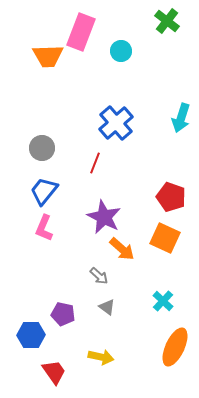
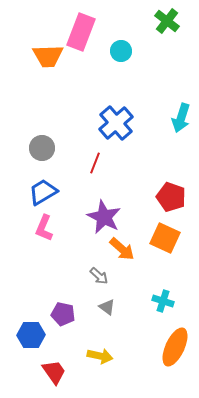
blue trapezoid: moved 1 px left, 1 px down; rotated 20 degrees clockwise
cyan cross: rotated 25 degrees counterclockwise
yellow arrow: moved 1 px left, 1 px up
